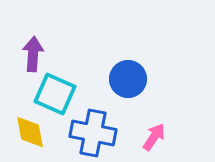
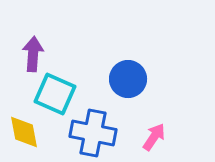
yellow diamond: moved 6 px left
